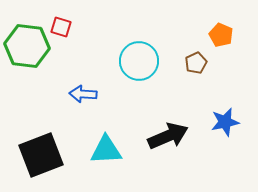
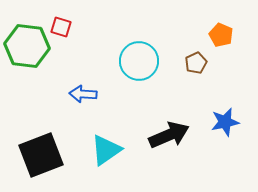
black arrow: moved 1 px right, 1 px up
cyan triangle: rotated 32 degrees counterclockwise
